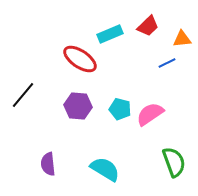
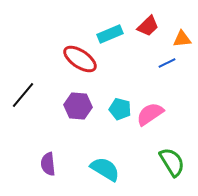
green semicircle: moved 2 px left; rotated 12 degrees counterclockwise
